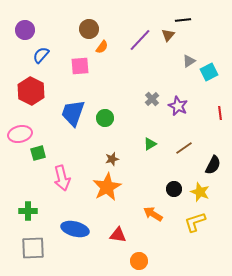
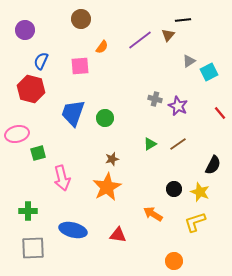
brown circle: moved 8 px left, 10 px up
purple line: rotated 10 degrees clockwise
blue semicircle: moved 6 px down; rotated 18 degrees counterclockwise
red hexagon: moved 2 px up; rotated 12 degrees counterclockwise
gray cross: moved 3 px right; rotated 32 degrees counterclockwise
red line: rotated 32 degrees counterclockwise
pink ellipse: moved 3 px left
brown line: moved 6 px left, 4 px up
blue ellipse: moved 2 px left, 1 px down
orange circle: moved 35 px right
